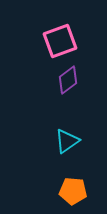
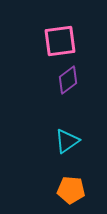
pink square: rotated 12 degrees clockwise
orange pentagon: moved 2 px left, 1 px up
